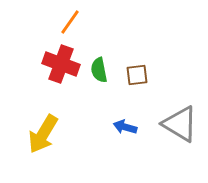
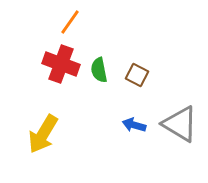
brown square: rotated 35 degrees clockwise
blue arrow: moved 9 px right, 2 px up
